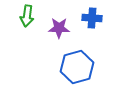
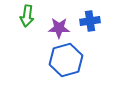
blue cross: moved 2 px left, 3 px down; rotated 12 degrees counterclockwise
blue hexagon: moved 11 px left, 7 px up
